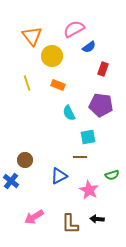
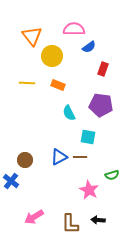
pink semicircle: rotated 30 degrees clockwise
yellow line: rotated 70 degrees counterclockwise
cyan square: rotated 21 degrees clockwise
blue triangle: moved 19 px up
black arrow: moved 1 px right, 1 px down
